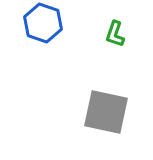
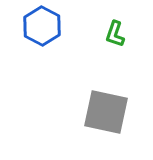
blue hexagon: moved 1 px left, 3 px down; rotated 9 degrees clockwise
